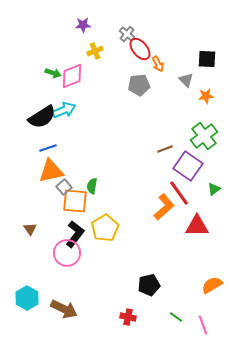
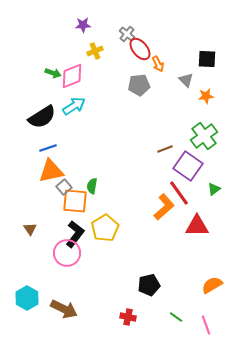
cyan arrow: moved 10 px right, 4 px up; rotated 10 degrees counterclockwise
pink line: moved 3 px right
